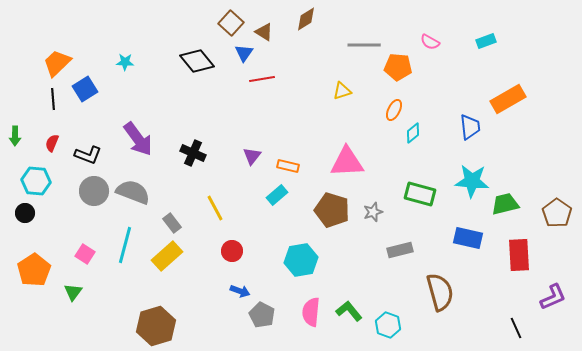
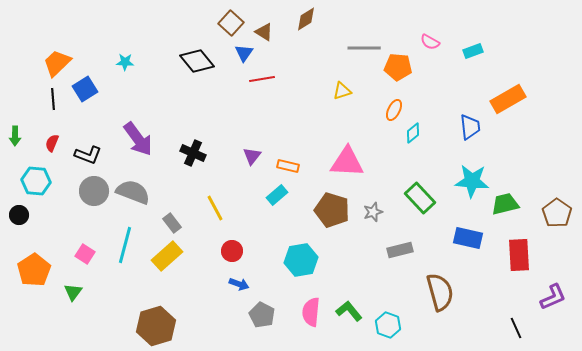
cyan rectangle at (486, 41): moved 13 px left, 10 px down
gray line at (364, 45): moved 3 px down
pink triangle at (347, 162): rotated 6 degrees clockwise
green rectangle at (420, 194): moved 4 px down; rotated 32 degrees clockwise
black circle at (25, 213): moved 6 px left, 2 px down
blue arrow at (240, 291): moved 1 px left, 7 px up
